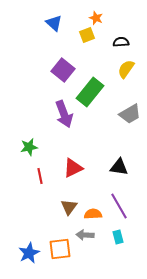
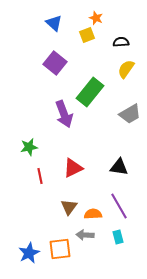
purple square: moved 8 px left, 7 px up
